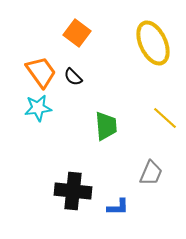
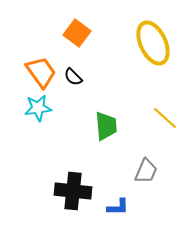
gray trapezoid: moved 5 px left, 2 px up
